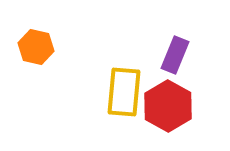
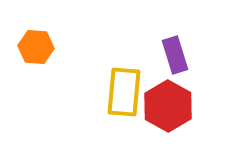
orange hexagon: rotated 8 degrees counterclockwise
purple rectangle: rotated 39 degrees counterclockwise
